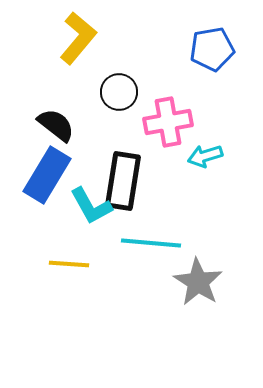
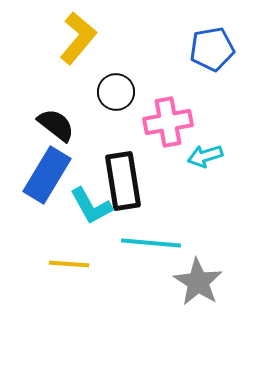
black circle: moved 3 px left
black rectangle: rotated 18 degrees counterclockwise
